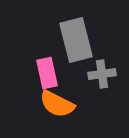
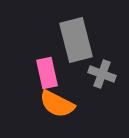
gray cross: rotated 28 degrees clockwise
